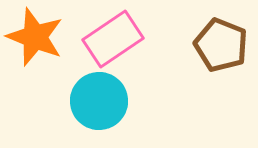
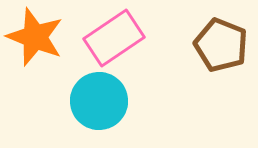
pink rectangle: moved 1 px right, 1 px up
